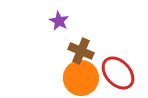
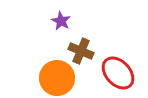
purple star: moved 2 px right
orange circle: moved 24 px left
